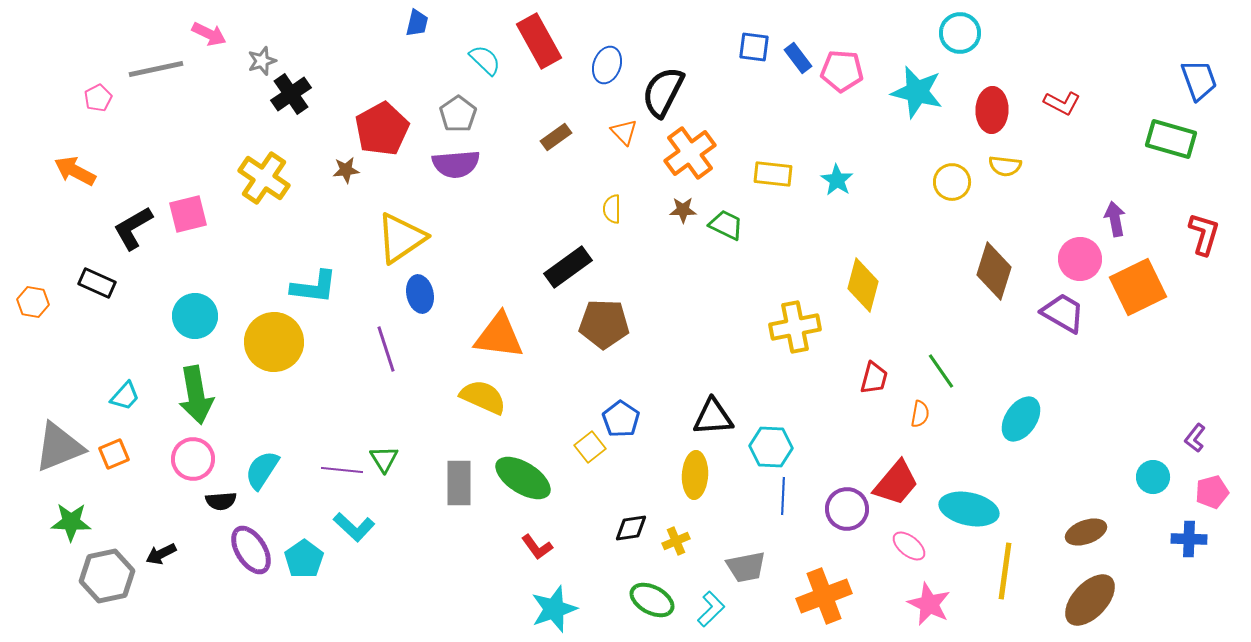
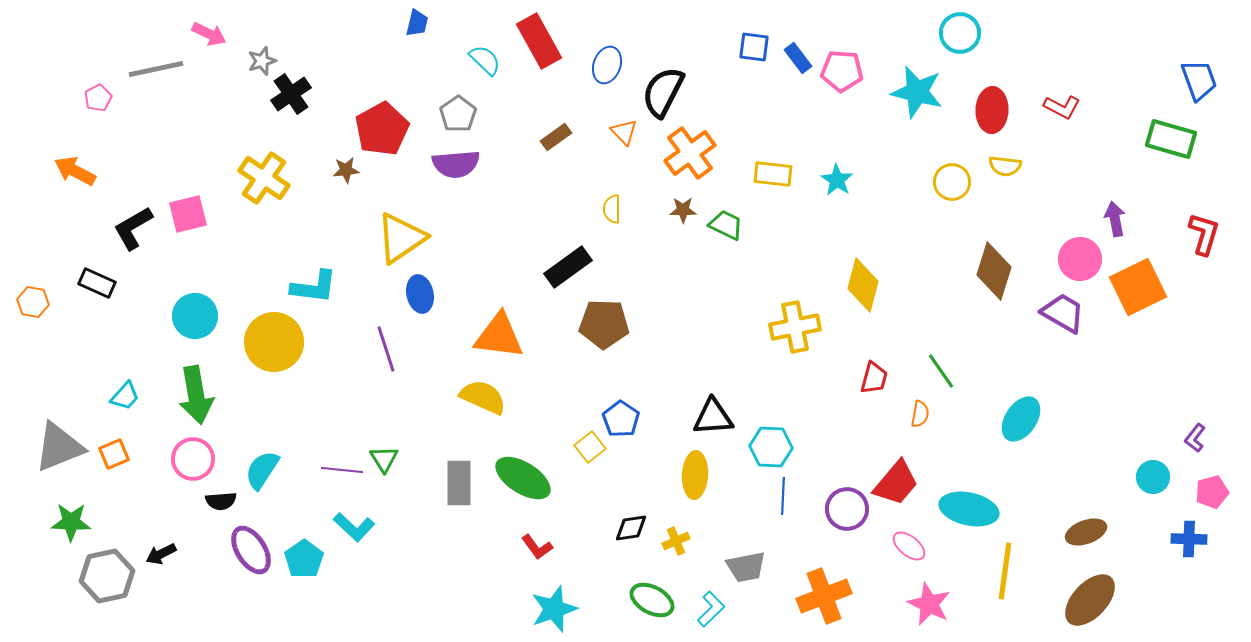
red L-shape at (1062, 103): moved 4 px down
